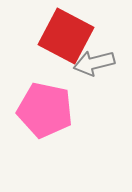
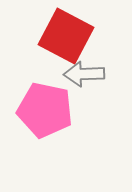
gray arrow: moved 10 px left, 11 px down; rotated 12 degrees clockwise
